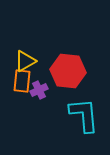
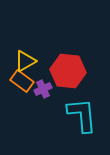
orange rectangle: rotated 60 degrees counterclockwise
purple cross: moved 4 px right, 1 px up
cyan L-shape: moved 2 px left
